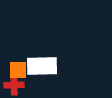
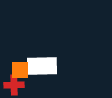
orange square: moved 2 px right
